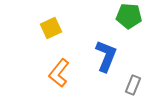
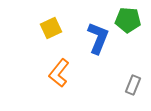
green pentagon: moved 1 px left, 4 px down
blue L-shape: moved 8 px left, 18 px up
